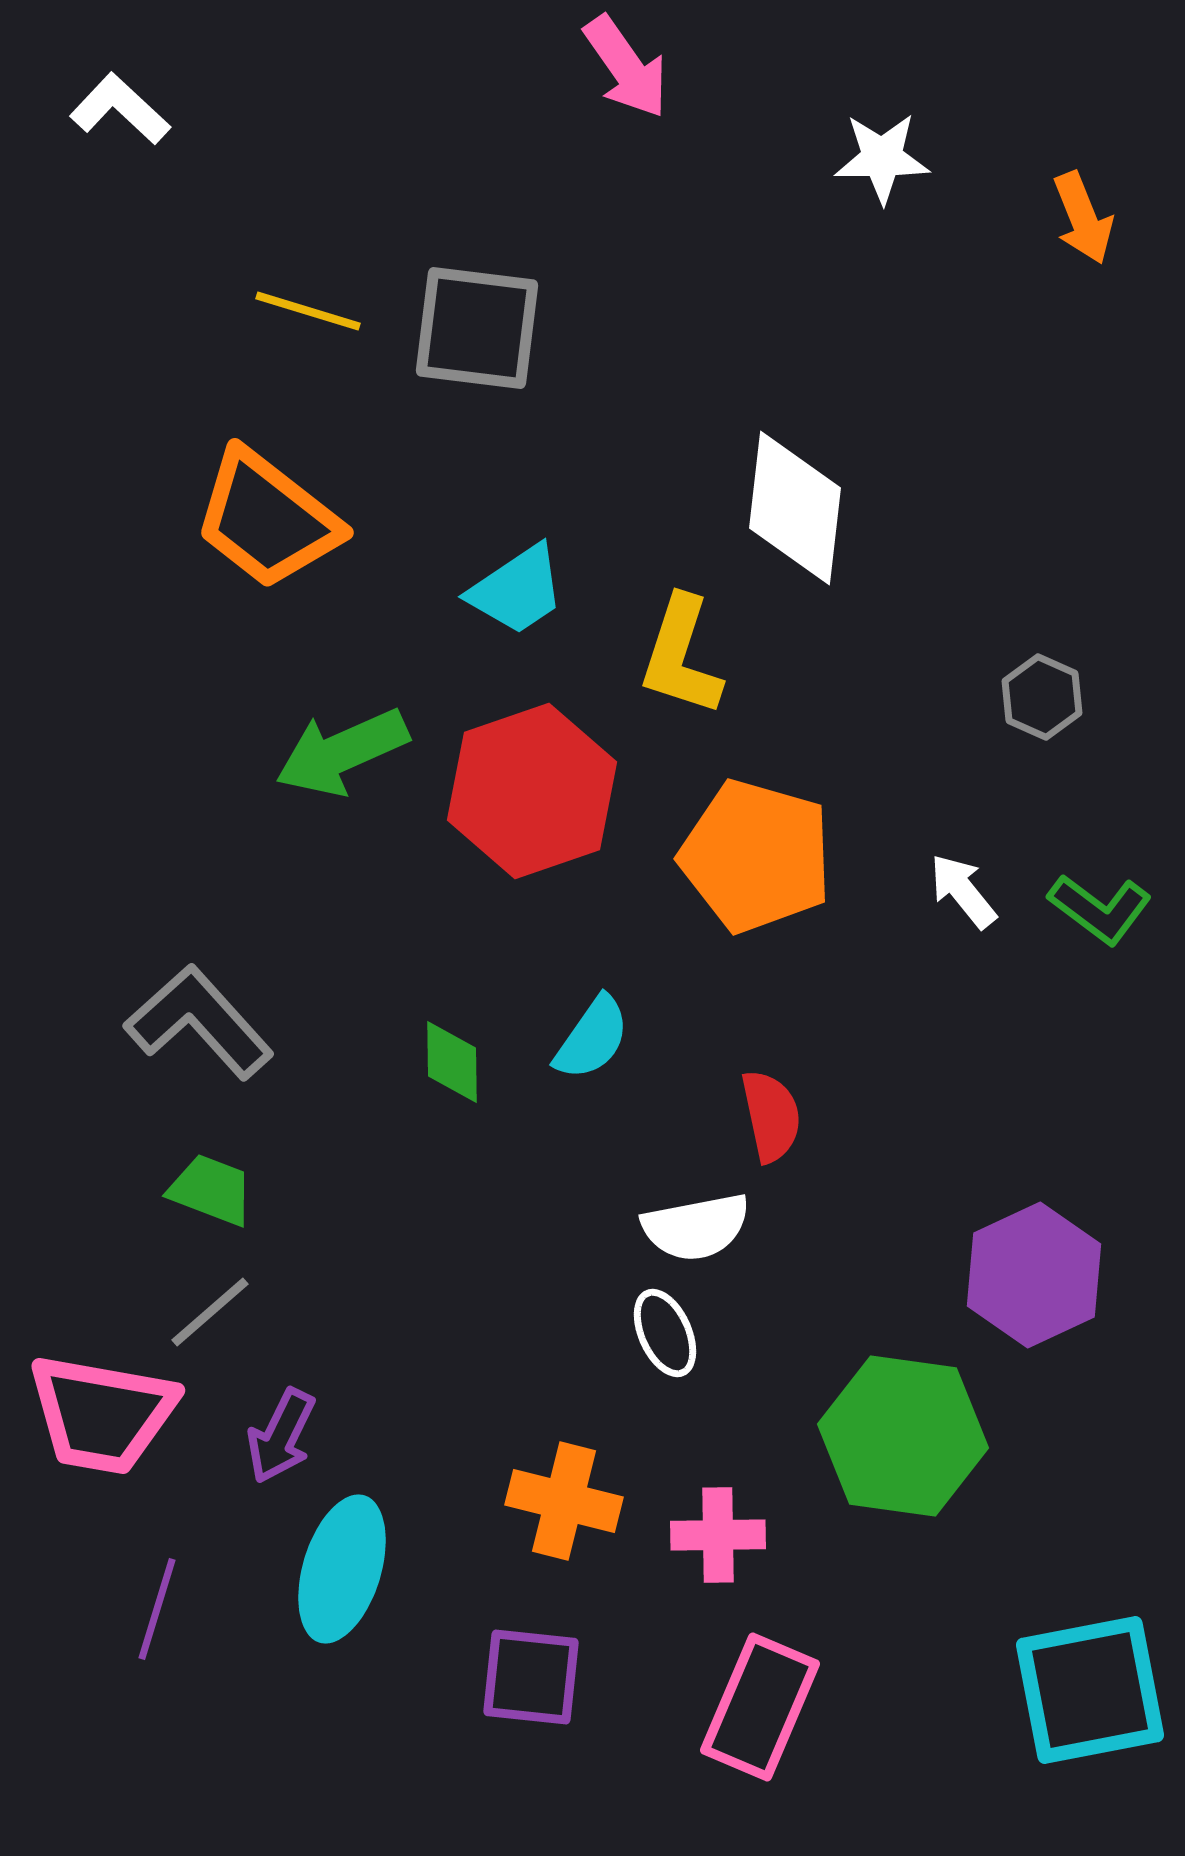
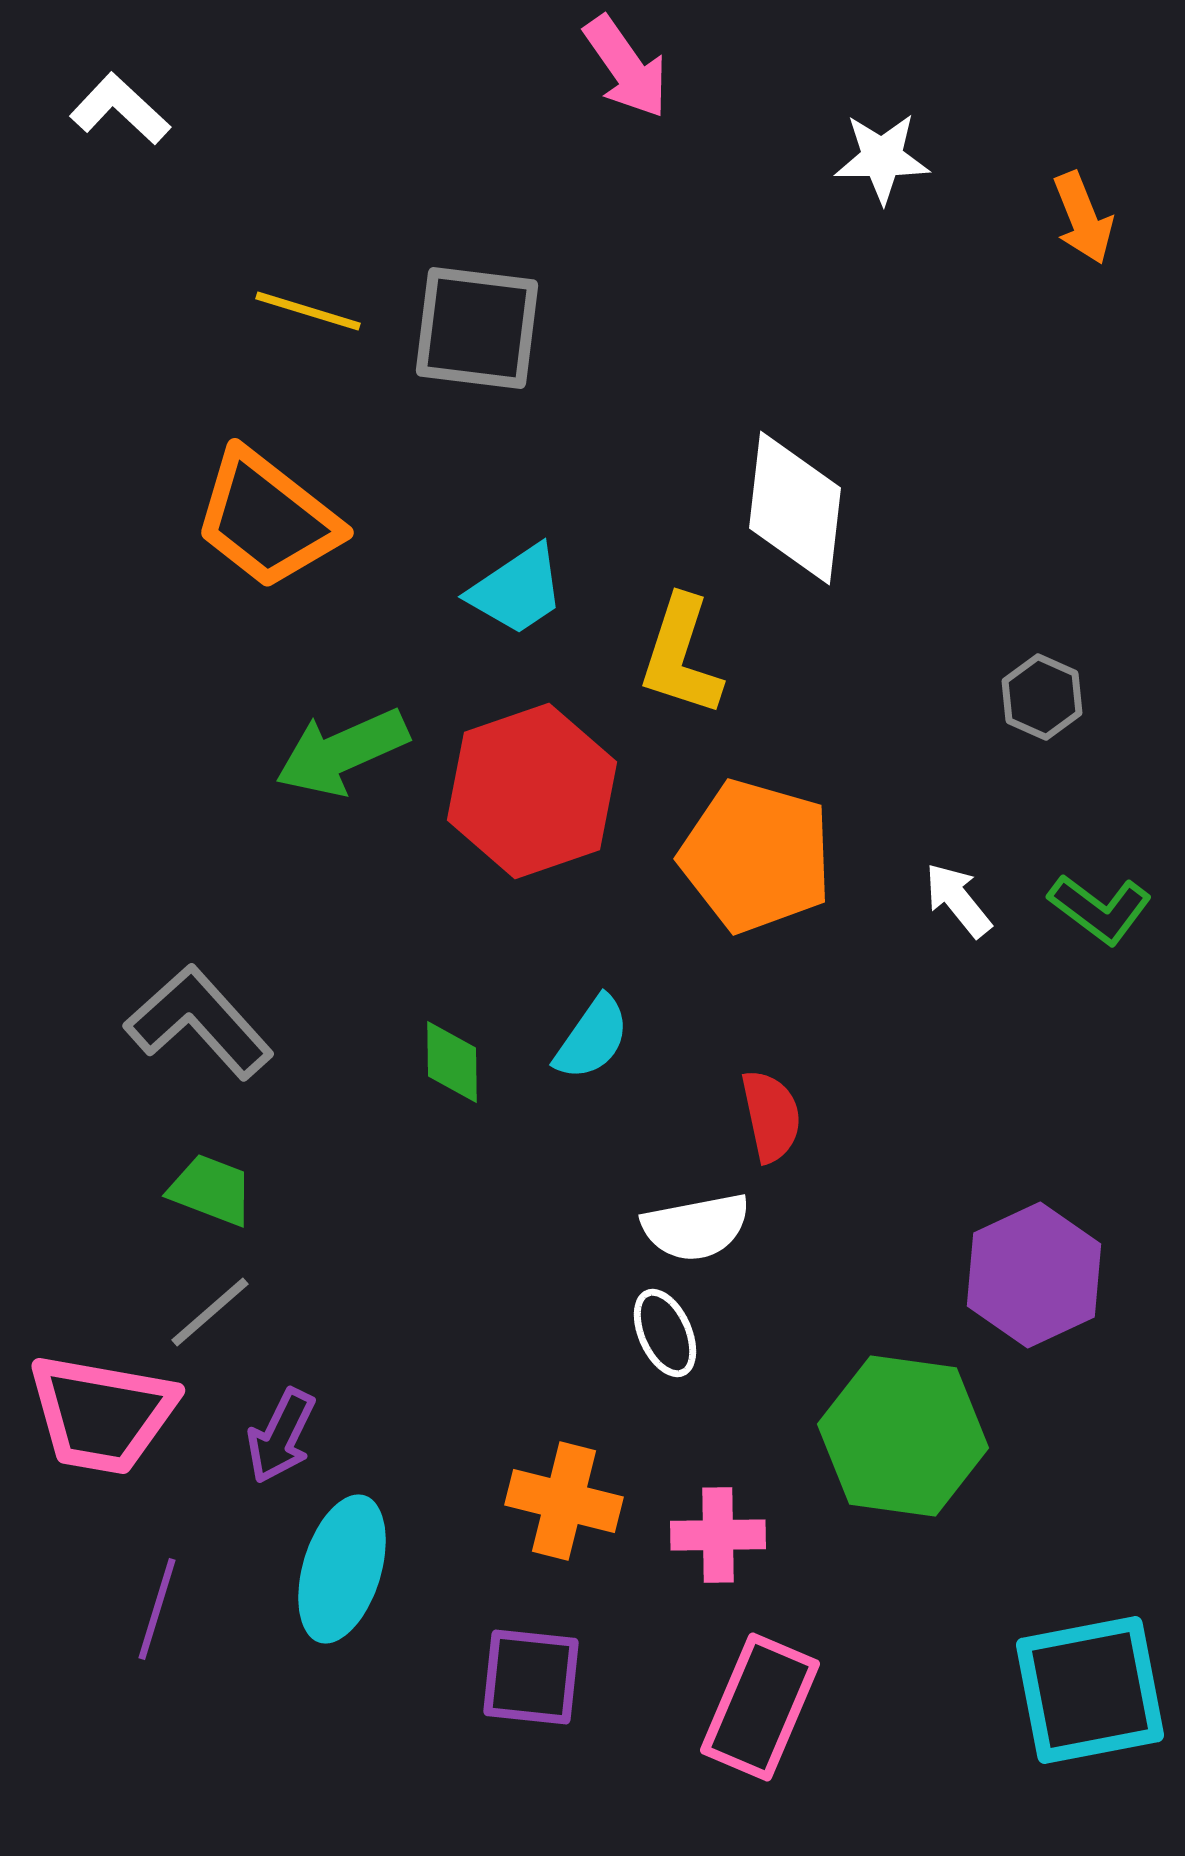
white arrow: moved 5 px left, 9 px down
